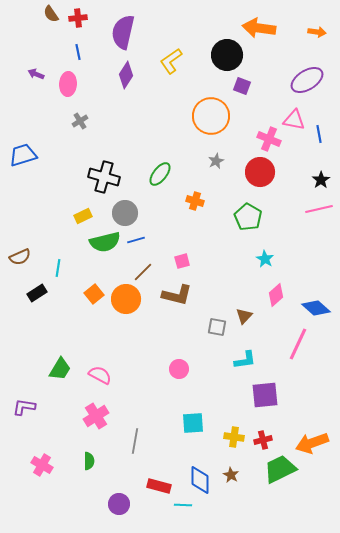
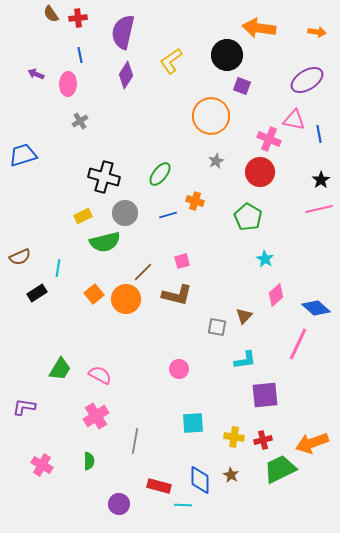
blue line at (78, 52): moved 2 px right, 3 px down
blue line at (136, 240): moved 32 px right, 25 px up
